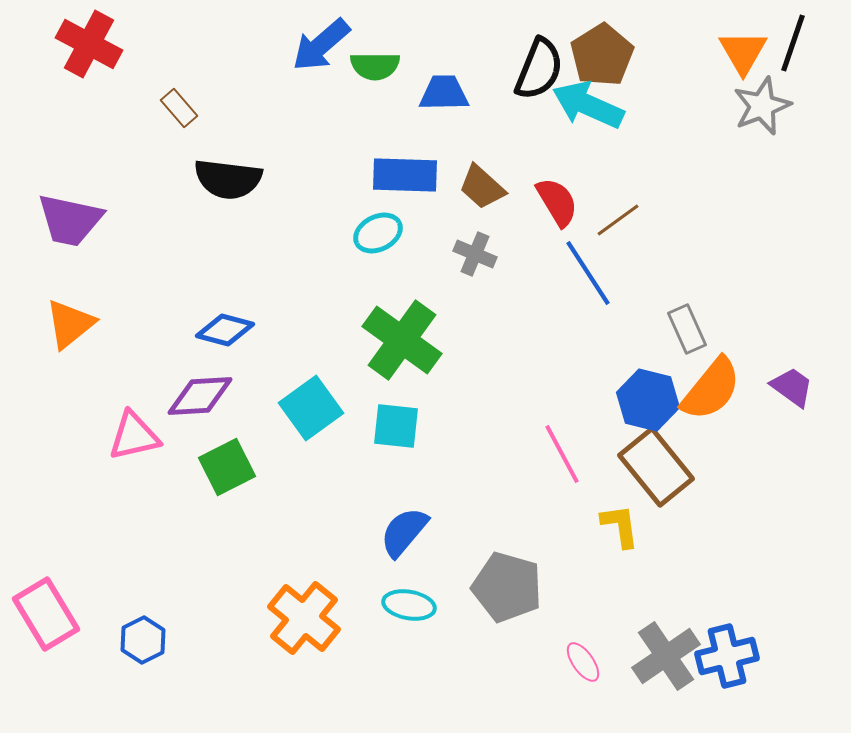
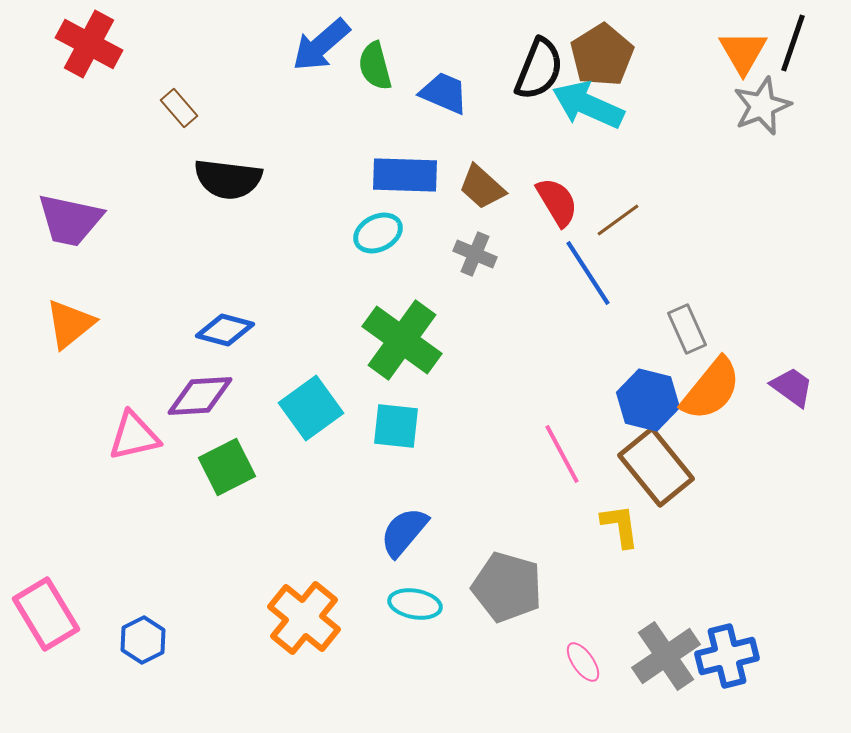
green semicircle at (375, 66): rotated 75 degrees clockwise
blue trapezoid at (444, 93): rotated 24 degrees clockwise
cyan ellipse at (409, 605): moved 6 px right, 1 px up
